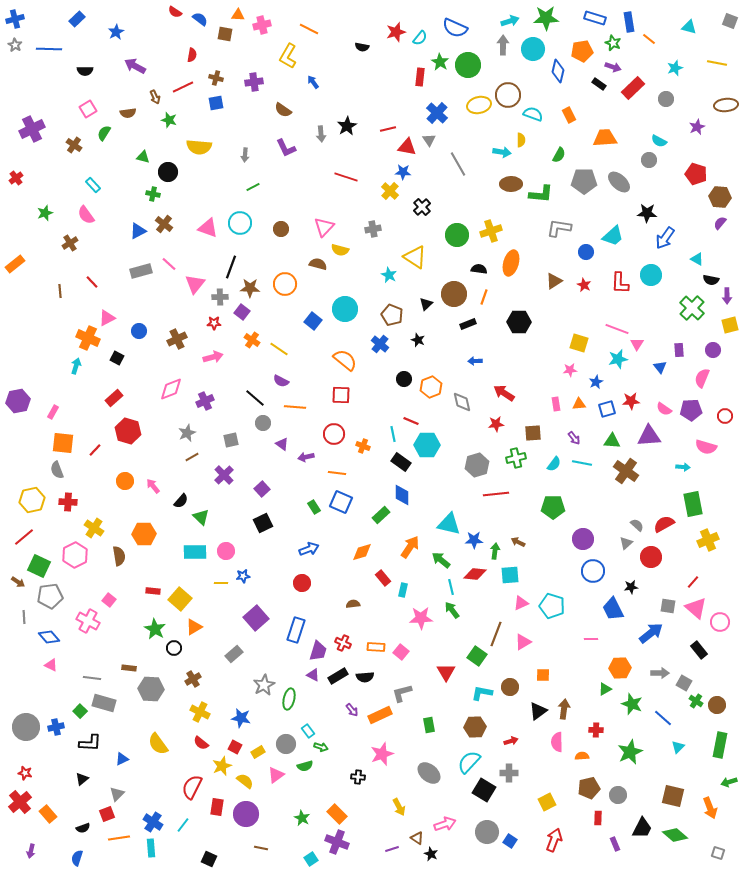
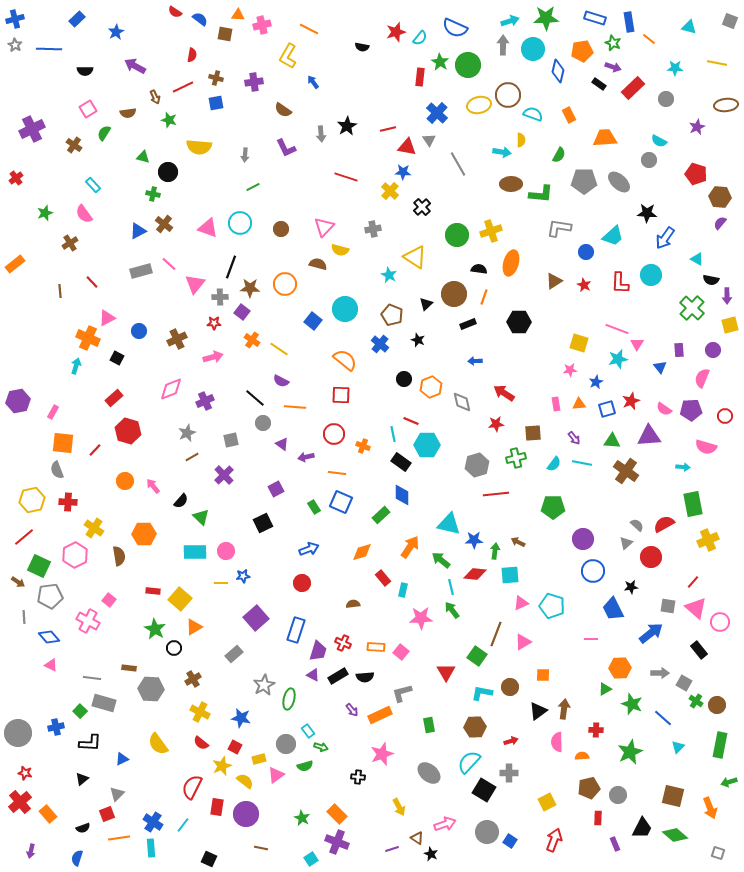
cyan star at (675, 68): rotated 21 degrees clockwise
pink semicircle at (86, 215): moved 2 px left, 1 px up
red star at (631, 401): rotated 18 degrees counterclockwise
purple square at (262, 489): moved 14 px right; rotated 14 degrees clockwise
gray circle at (26, 727): moved 8 px left, 6 px down
yellow rectangle at (258, 752): moved 1 px right, 7 px down; rotated 16 degrees clockwise
